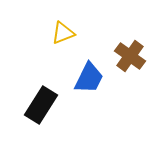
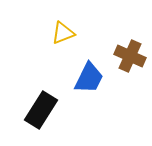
brown cross: rotated 12 degrees counterclockwise
black rectangle: moved 5 px down
